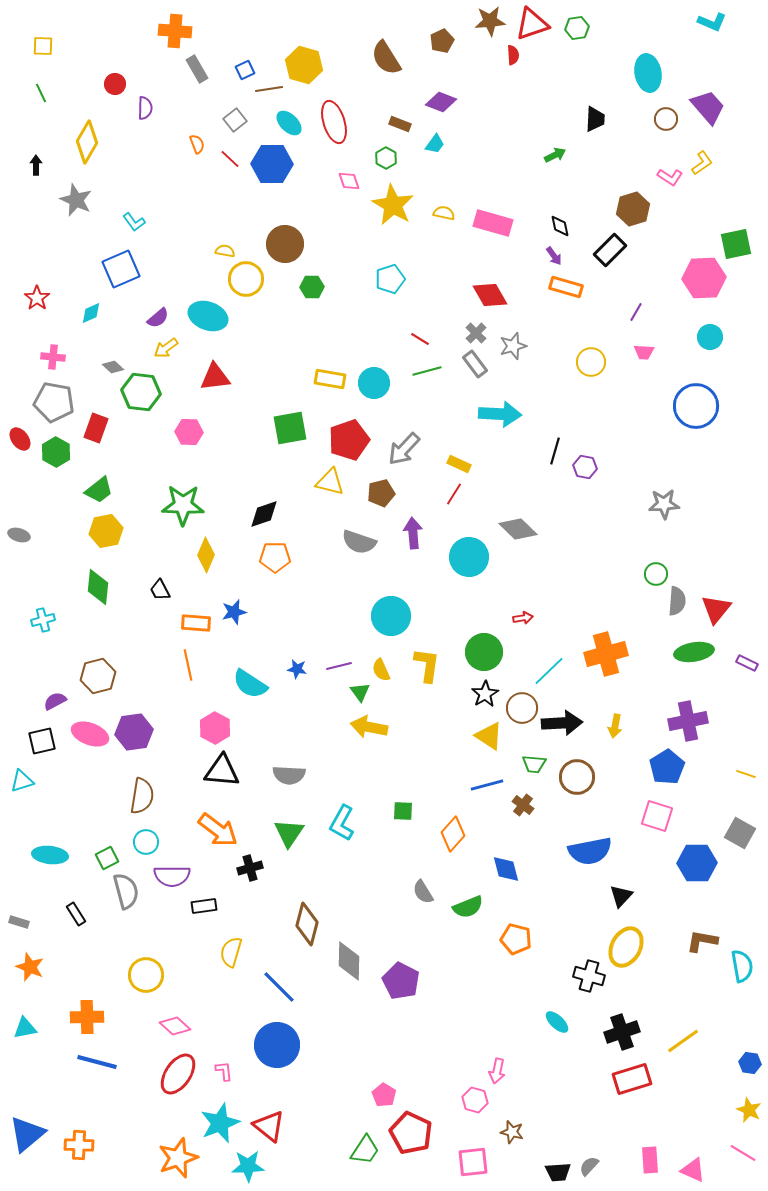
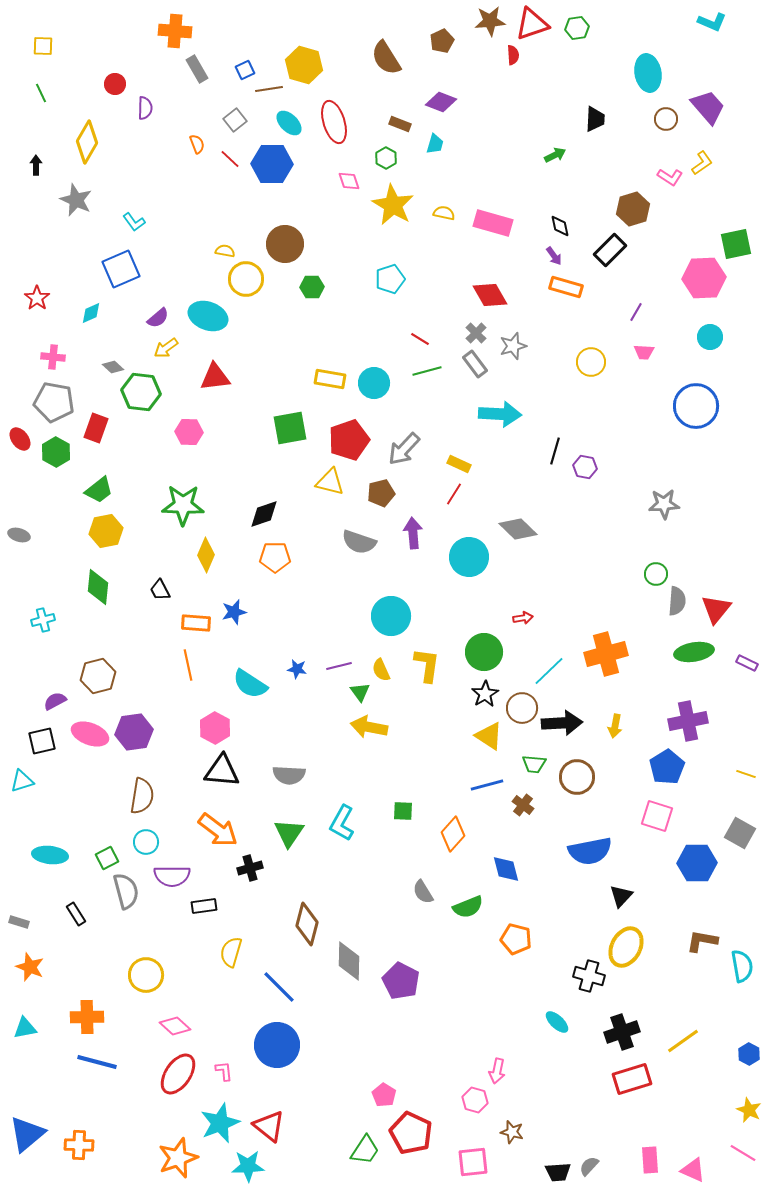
cyan trapezoid at (435, 144): rotated 20 degrees counterclockwise
blue hexagon at (750, 1063): moved 1 px left, 9 px up; rotated 20 degrees clockwise
